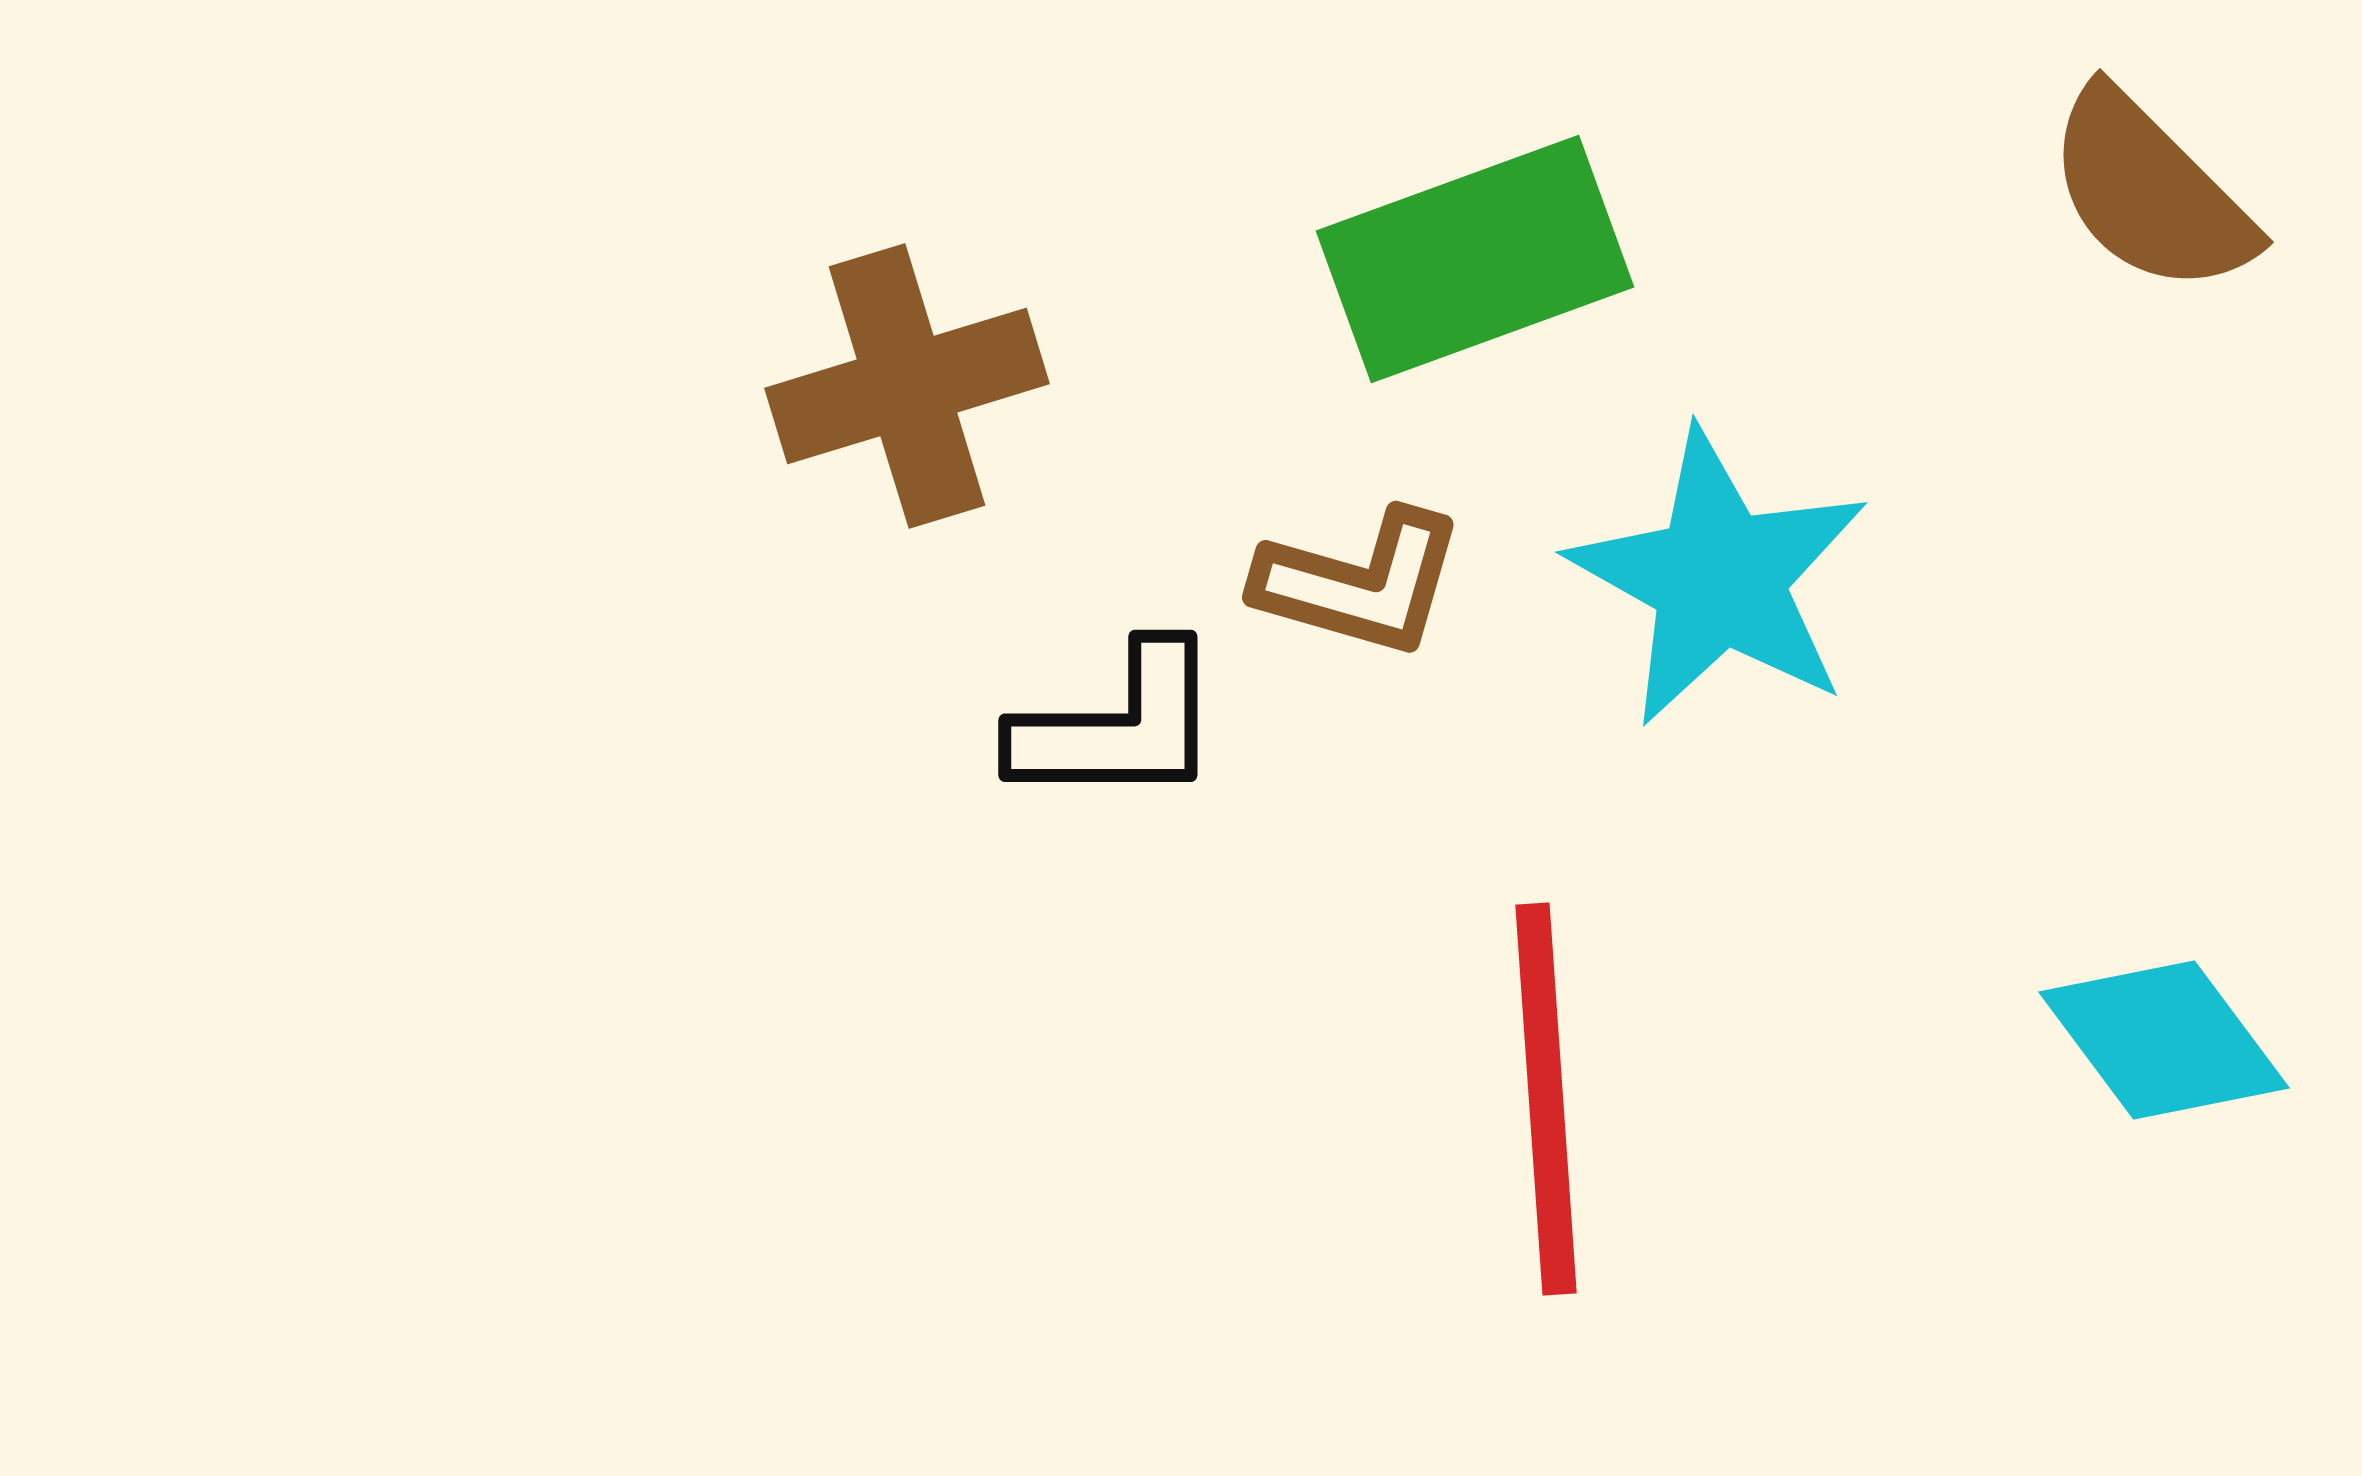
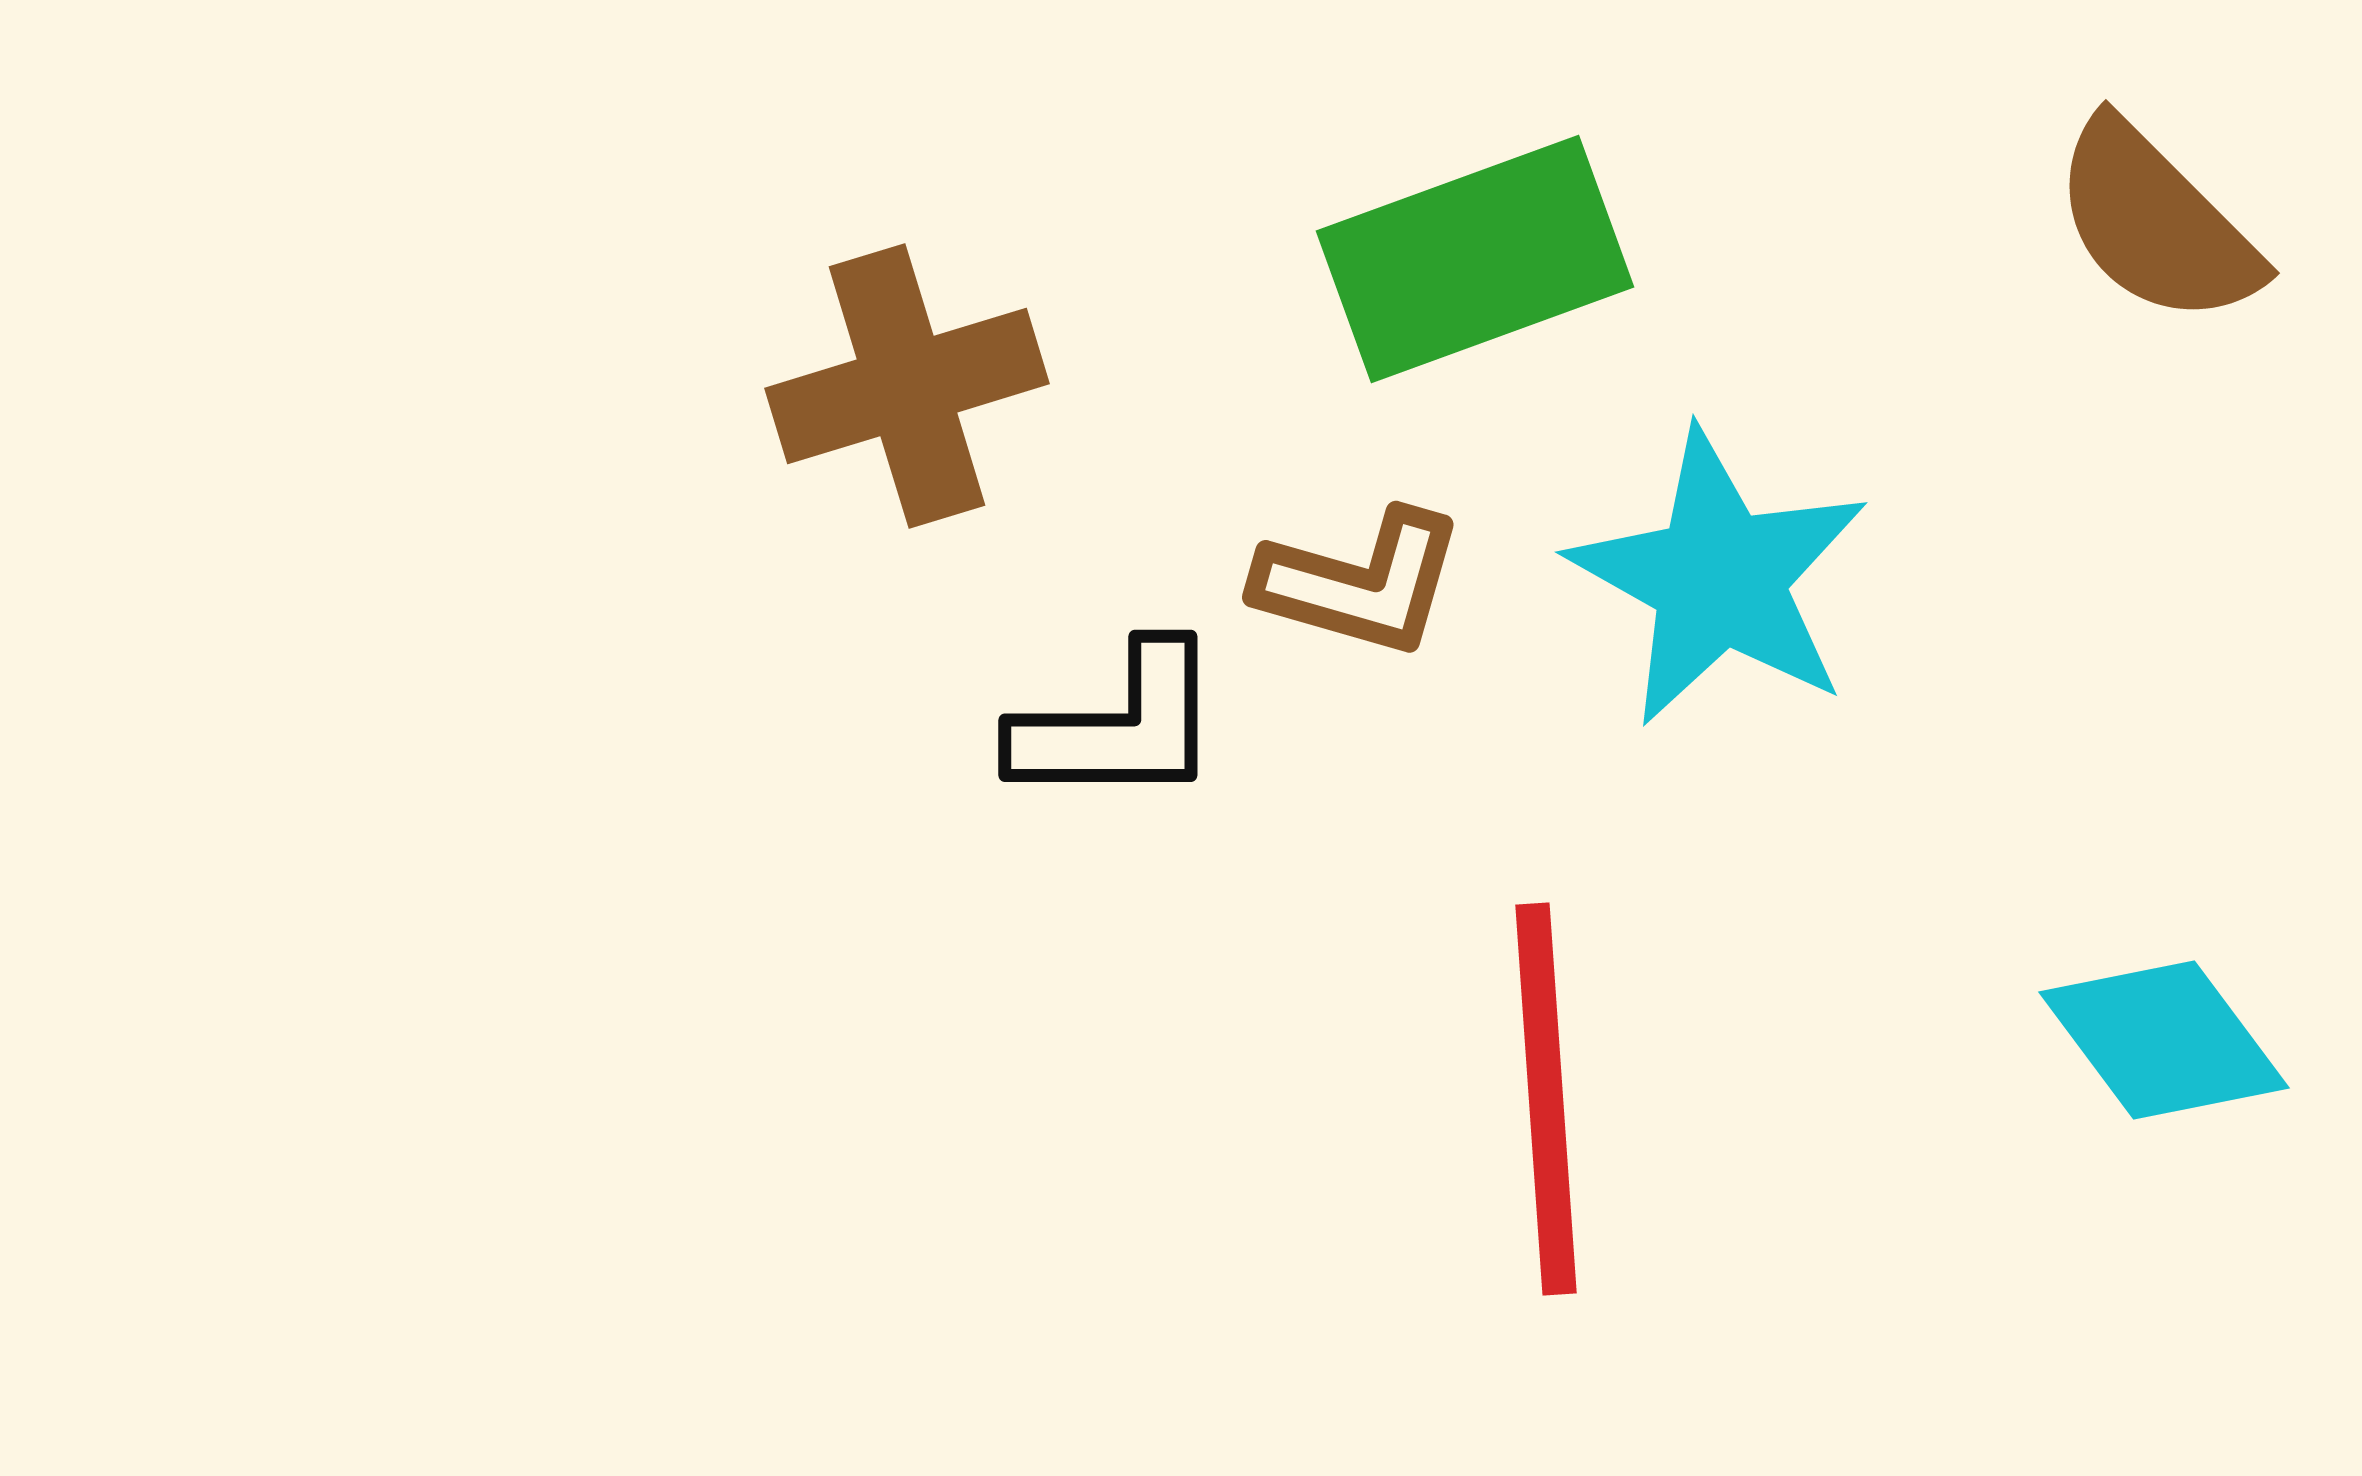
brown semicircle: moved 6 px right, 31 px down
